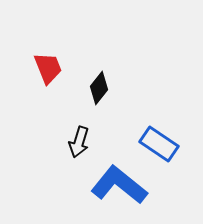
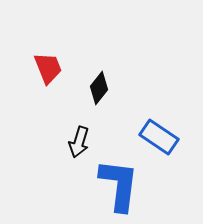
blue rectangle: moved 7 px up
blue L-shape: rotated 58 degrees clockwise
